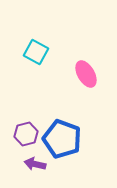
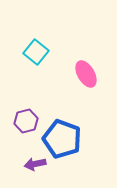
cyan square: rotated 10 degrees clockwise
purple hexagon: moved 13 px up
purple arrow: rotated 25 degrees counterclockwise
